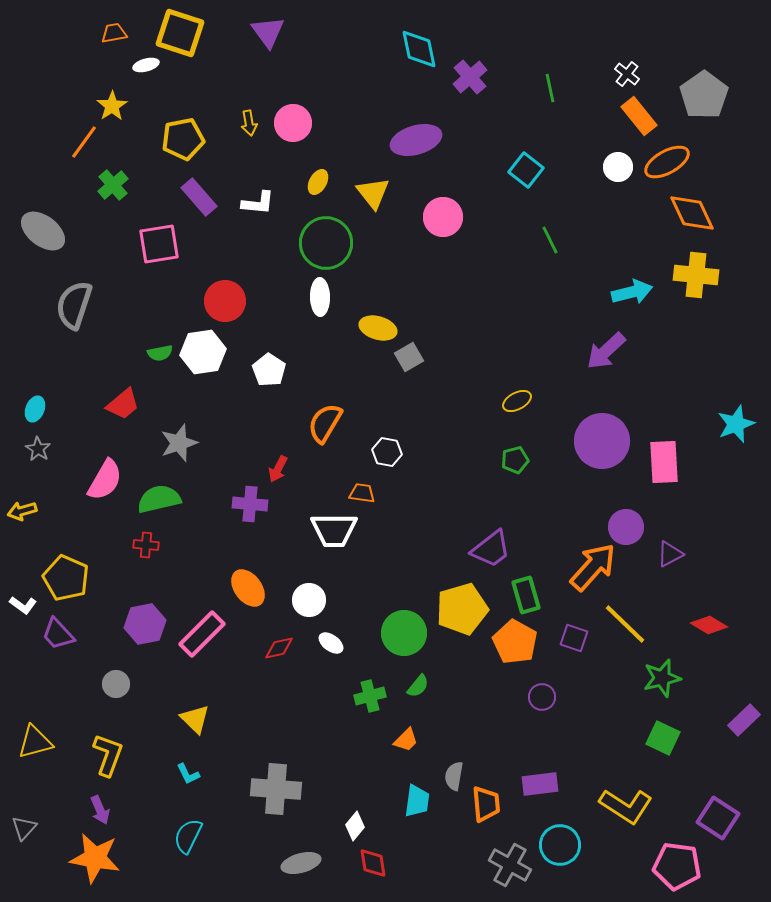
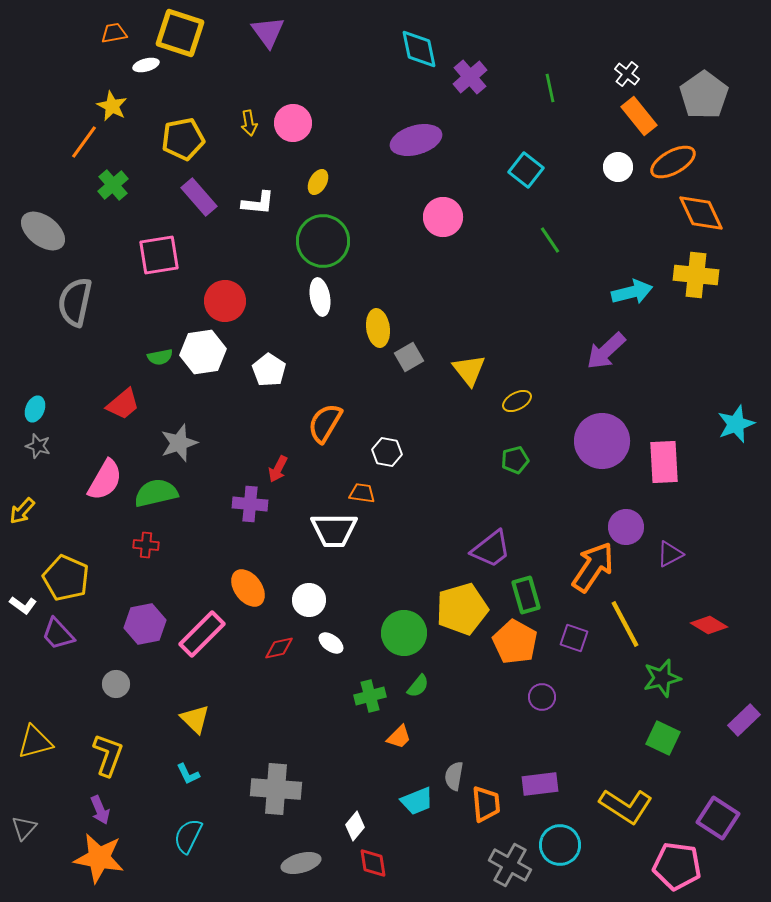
yellow star at (112, 106): rotated 12 degrees counterclockwise
orange ellipse at (667, 162): moved 6 px right
yellow triangle at (373, 193): moved 96 px right, 177 px down
orange diamond at (692, 213): moved 9 px right
green line at (550, 240): rotated 8 degrees counterclockwise
green circle at (326, 243): moved 3 px left, 2 px up
pink square at (159, 244): moved 11 px down
white ellipse at (320, 297): rotated 9 degrees counterclockwise
gray semicircle at (74, 305): moved 1 px right, 3 px up; rotated 6 degrees counterclockwise
yellow ellipse at (378, 328): rotated 66 degrees clockwise
green semicircle at (160, 353): moved 4 px down
gray star at (38, 449): moved 3 px up; rotated 15 degrees counterclockwise
green semicircle at (159, 499): moved 3 px left, 6 px up
yellow arrow at (22, 511): rotated 32 degrees counterclockwise
orange arrow at (593, 567): rotated 8 degrees counterclockwise
yellow line at (625, 624): rotated 18 degrees clockwise
orange trapezoid at (406, 740): moved 7 px left, 3 px up
cyan trapezoid at (417, 801): rotated 60 degrees clockwise
orange star at (95, 858): moved 4 px right
